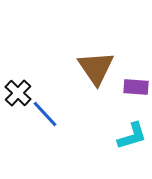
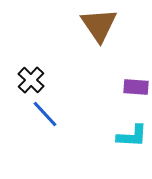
brown triangle: moved 3 px right, 43 px up
black cross: moved 13 px right, 13 px up
cyan L-shape: rotated 20 degrees clockwise
